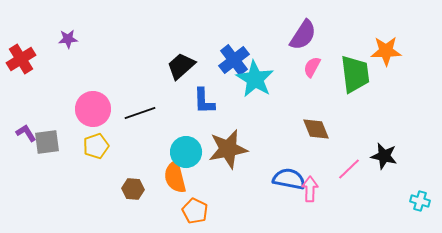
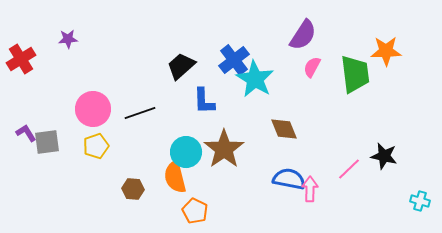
brown diamond: moved 32 px left
brown star: moved 4 px left; rotated 24 degrees counterclockwise
